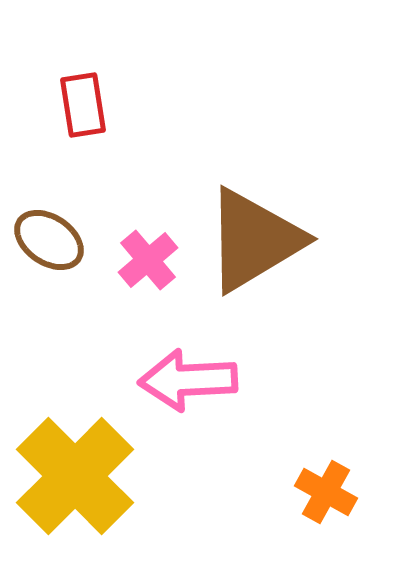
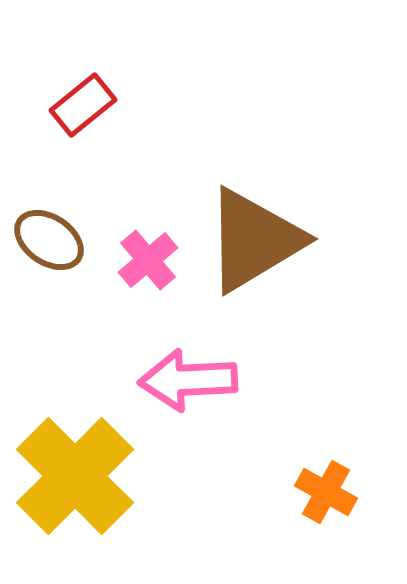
red rectangle: rotated 60 degrees clockwise
